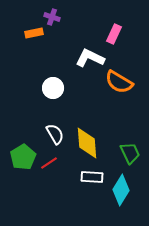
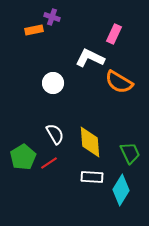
orange rectangle: moved 3 px up
white circle: moved 5 px up
yellow diamond: moved 3 px right, 1 px up
